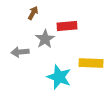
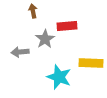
brown arrow: moved 2 px up; rotated 40 degrees counterclockwise
